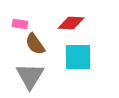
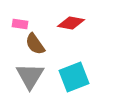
red diamond: rotated 8 degrees clockwise
cyan square: moved 4 px left, 20 px down; rotated 20 degrees counterclockwise
